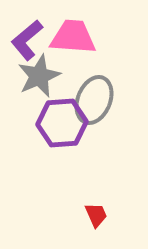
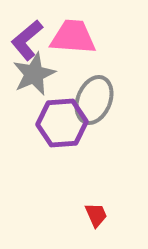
gray star: moved 5 px left, 2 px up
